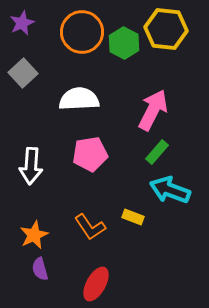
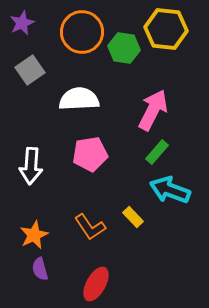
green hexagon: moved 5 px down; rotated 20 degrees counterclockwise
gray square: moved 7 px right, 3 px up; rotated 8 degrees clockwise
yellow rectangle: rotated 25 degrees clockwise
